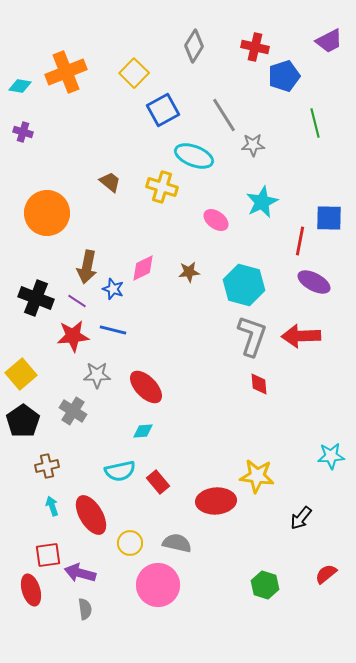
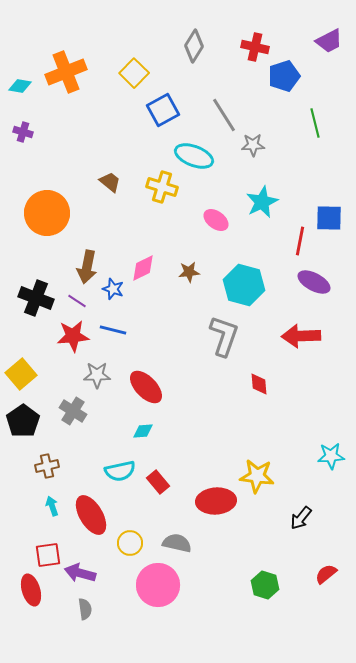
gray L-shape at (252, 336): moved 28 px left
